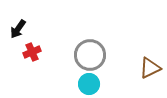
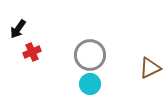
cyan circle: moved 1 px right
